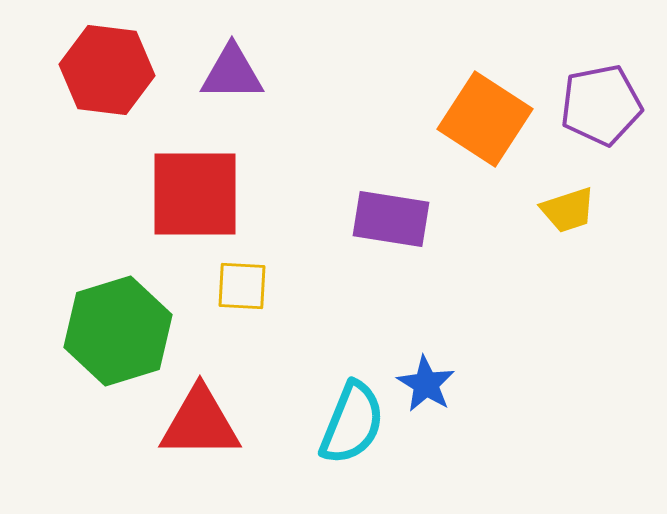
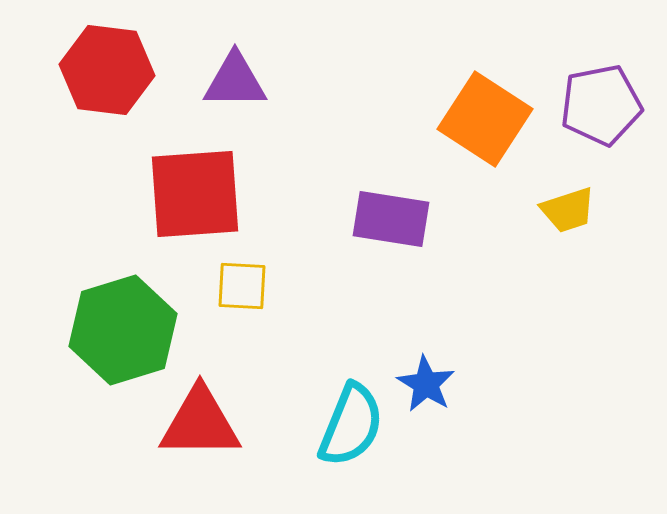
purple triangle: moved 3 px right, 8 px down
red square: rotated 4 degrees counterclockwise
green hexagon: moved 5 px right, 1 px up
cyan semicircle: moved 1 px left, 2 px down
